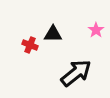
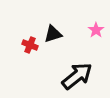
black triangle: rotated 18 degrees counterclockwise
black arrow: moved 1 px right, 3 px down
